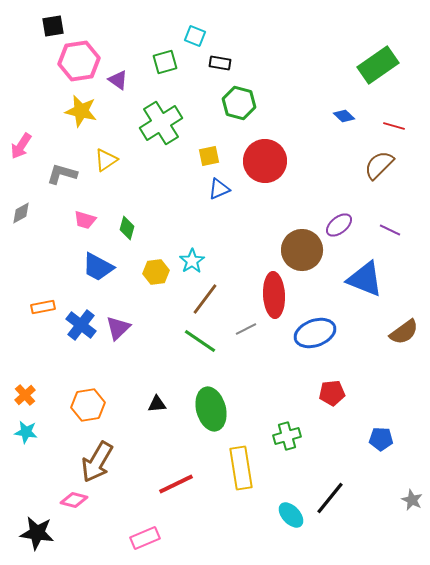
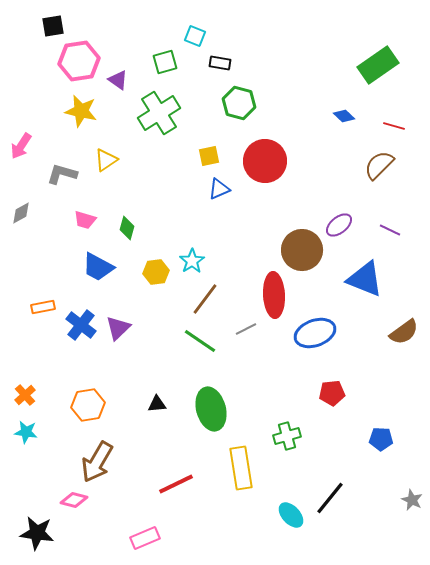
green cross at (161, 123): moved 2 px left, 10 px up
